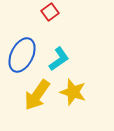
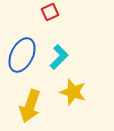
red square: rotated 12 degrees clockwise
cyan L-shape: moved 2 px up; rotated 10 degrees counterclockwise
yellow arrow: moved 7 px left, 11 px down; rotated 16 degrees counterclockwise
